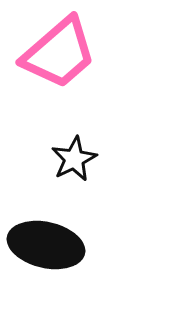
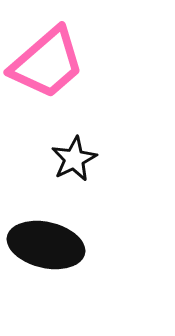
pink trapezoid: moved 12 px left, 10 px down
